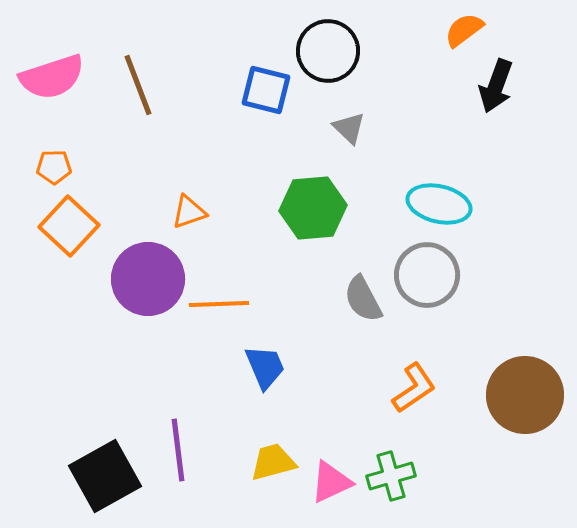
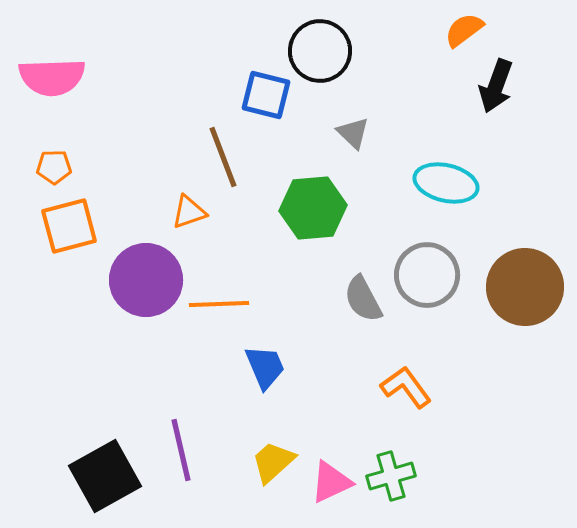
black circle: moved 8 px left
pink semicircle: rotated 16 degrees clockwise
brown line: moved 85 px right, 72 px down
blue square: moved 5 px down
gray triangle: moved 4 px right, 5 px down
cyan ellipse: moved 7 px right, 21 px up
orange square: rotated 32 degrees clockwise
purple circle: moved 2 px left, 1 px down
orange L-shape: moved 8 px left, 1 px up; rotated 92 degrees counterclockwise
brown circle: moved 108 px up
purple line: moved 3 px right; rotated 6 degrees counterclockwise
yellow trapezoid: rotated 27 degrees counterclockwise
